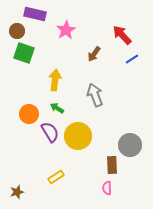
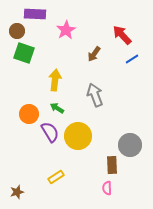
purple rectangle: rotated 10 degrees counterclockwise
